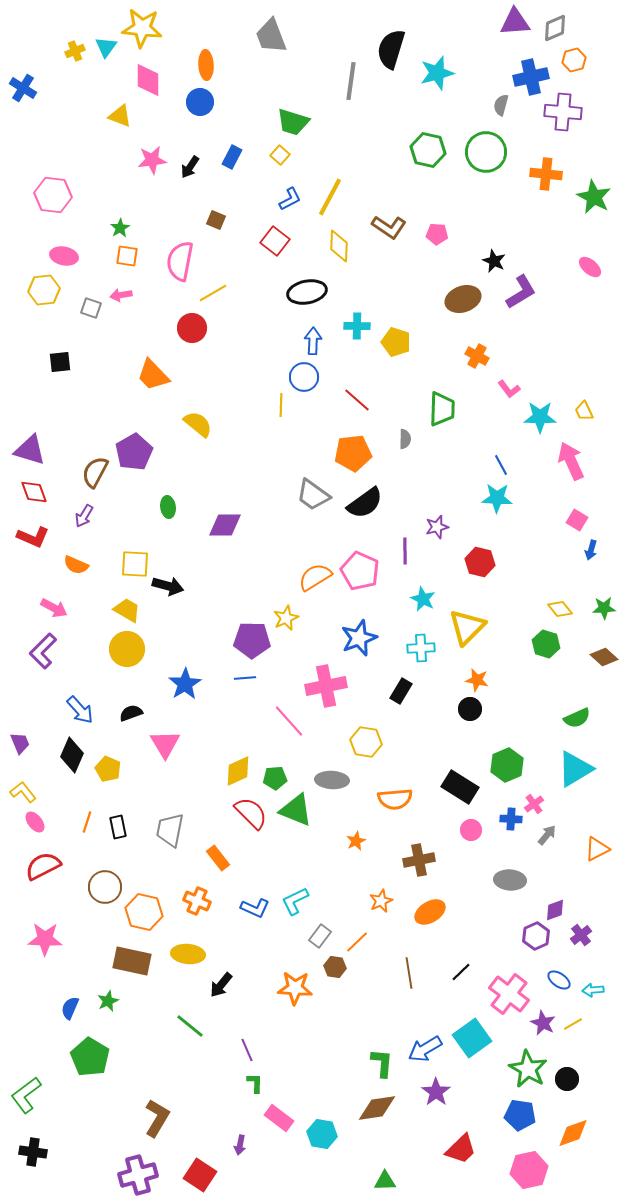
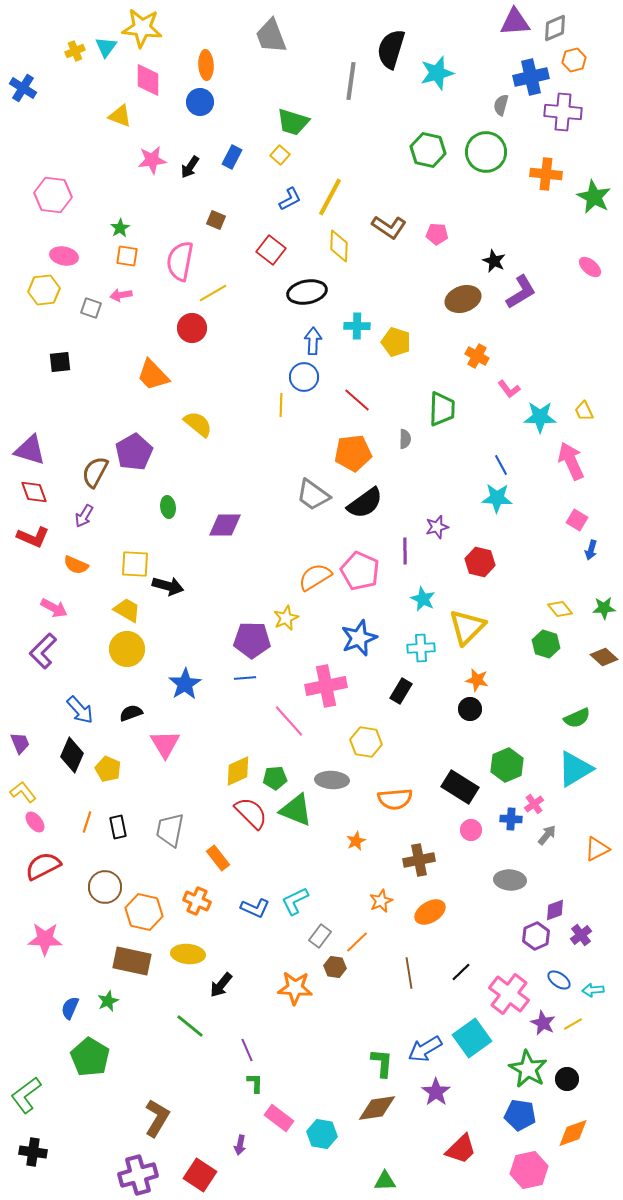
red square at (275, 241): moved 4 px left, 9 px down
